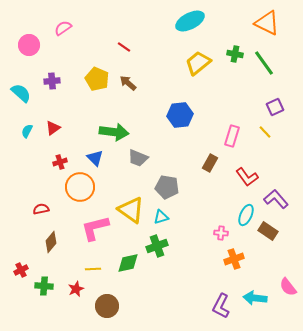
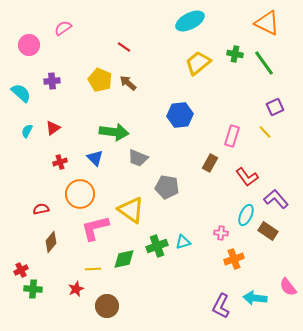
yellow pentagon at (97, 79): moved 3 px right, 1 px down
orange circle at (80, 187): moved 7 px down
cyan triangle at (161, 217): moved 22 px right, 25 px down
green diamond at (128, 263): moved 4 px left, 4 px up
green cross at (44, 286): moved 11 px left, 3 px down
